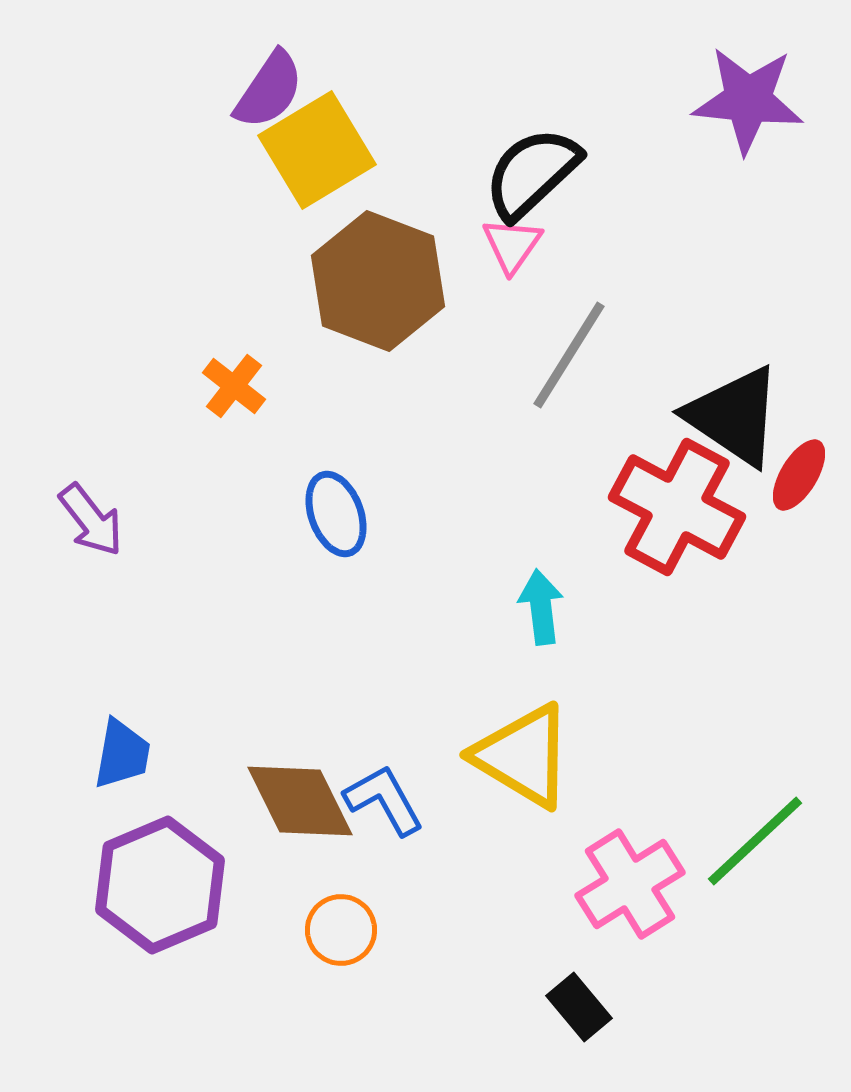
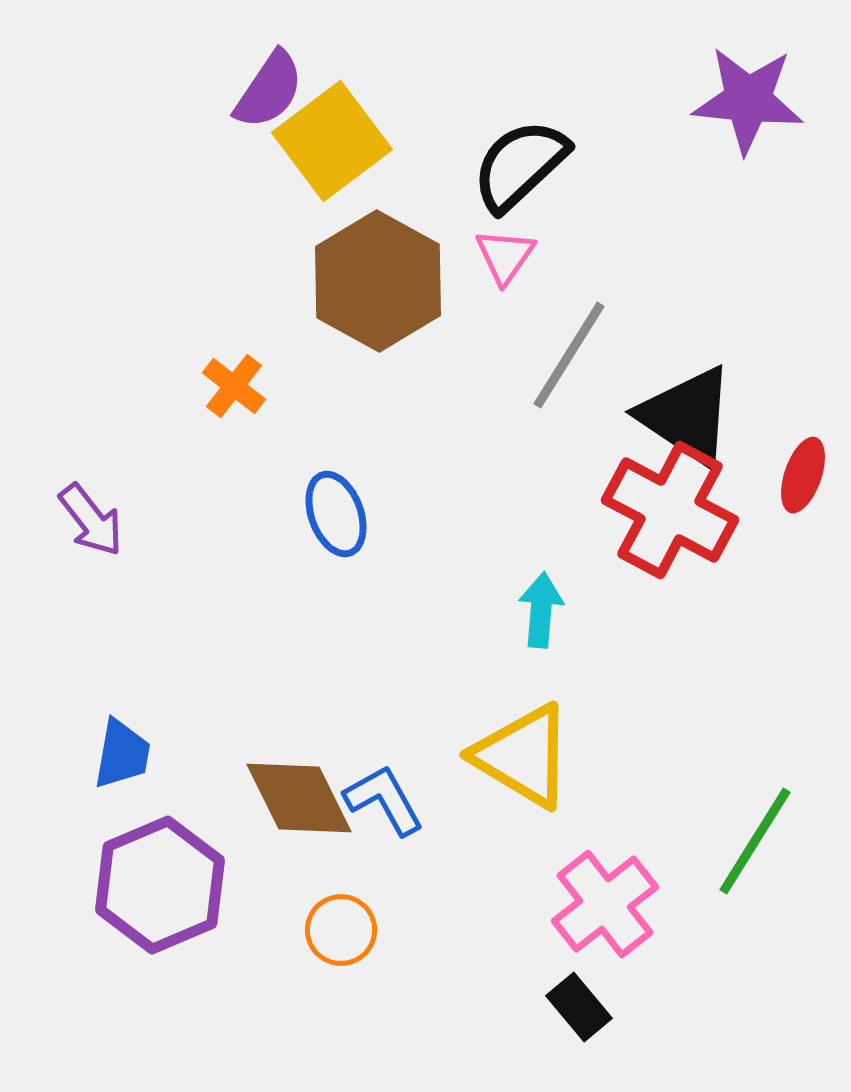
yellow square: moved 15 px right, 9 px up; rotated 6 degrees counterclockwise
black semicircle: moved 12 px left, 8 px up
pink triangle: moved 7 px left, 11 px down
brown hexagon: rotated 8 degrees clockwise
black triangle: moved 47 px left
red ellipse: moved 4 px right; rotated 12 degrees counterclockwise
red cross: moved 7 px left, 3 px down
cyan arrow: moved 3 px down; rotated 12 degrees clockwise
brown diamond: moved 1 px left, 3 px up
green line: rotated 15 degrees counterclockwise
pink cross: moved 25 px left, 20 px down; rotated 6 degrees counterclockwise
